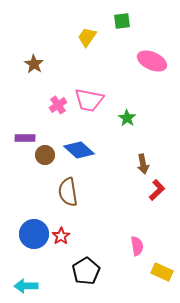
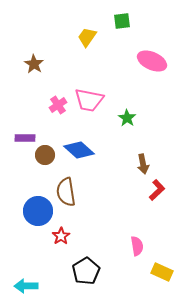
brown semicircle: moved 2 px left
blue circle: moved 4 px right, 23 px up
